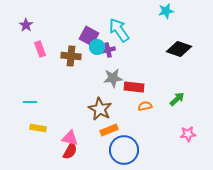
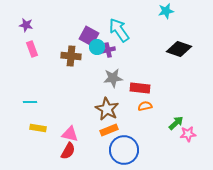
purple star: rotated 24 degrees counterclockwise
pink rectangle: moved 8 px left
red rectangle: moved 6 px right, 1 px down
green arrow: moved 1 px left, 24 px down
brown star: moved 7 px right
pink triangle: moved 4 px up
red semicircle: moved 2 px left
